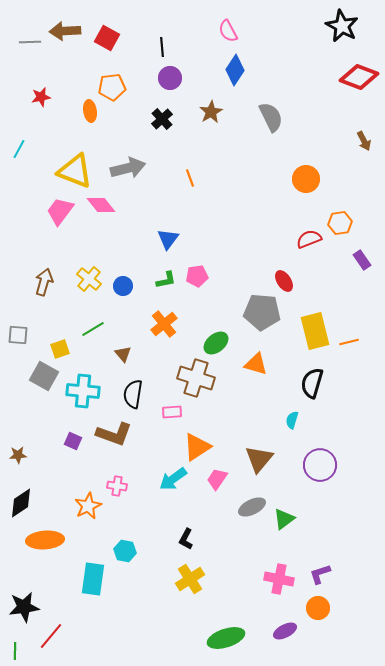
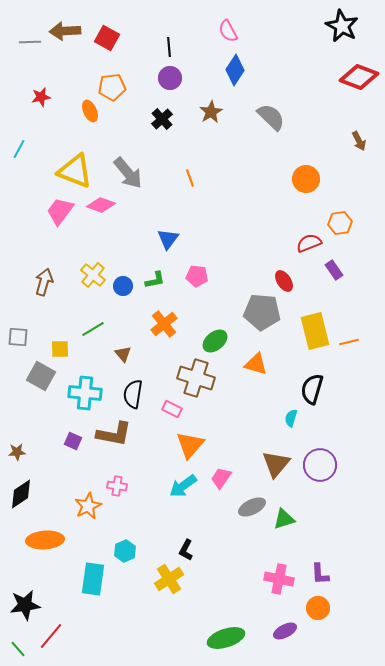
black line at (162, 47): moved 7 px right
orange ellipse at (90, 111): rotated 15 degrees counterclockwise
gray semicircle at (271, 117): rotated 20 degrees counterclockwise
brown arrow at (364, 141): moved 5 px left
gray arrow at (128, 168): moved 5 px down; rotated 64 degrees clockwise
pink diamond at (101, 205): rotated 32 degrees counterclockwise
red semicircle at (309, 239): moved 4 px down
purple rectangle at (362, 260): moved 28 px left, 10 px down
pink pentagon at (197, 276): rotated 15 degrees clockwise
yellow cross at (89, 279): moved 4 px right, 4 px up
green L-shape at (166, 280): moved 11 px left
gray square at (18, 335): moved 2 px down
green ellipse at (216, 343): moved 1 px left, 2 px up
yellow square at (60, 349): rotated 18 degrees clockwise
gray square at (44, 376): moved 3 px left
black semicircle at (312, 383): moved 6 px down
cyan cross at (83, 391): moved 2 px right, 2 px down
pink rectangle at (172, 412): moved 3 px up; rotated 30 degrees clockwise
cyan semicircle at (292, 420): moved 1 px left, 2 px up
brown L-shape at (114, 434): rotated 9 degrees counterclockwise
orange triangle at (197, 447): moved 7 px left, 2 px up; rotated 16 degrees counterclockwise
brown star at (18, 455): moved 1 px left, 3 px up
brown triangle at (259, 459): moved 17 px right, 5 px down
cyan arrow at (173, 479): moved 10 px right, 7 px down
pink trapezoid at (217, 479): moved 4 px right, 1 px up
black diamond at (21, 503): moved 9 px up
green triangle at (284, 519): rotated 20 degrees clockwise
black L-shape at (186, 539): moved 11 px down
cyan hexagon at (125, 551): rotated 25 degrees clockwise
purple L-shape at (320, 574): rotated 75 degrees counterclockwise
yellow cross at (190, 579): moved 21 px left
black star at (24, 607): moved 1 px right, 2 px up
green line at (15, 651): moved 3 px right, 2 px up; rotated 42 degrees counterclockwise
